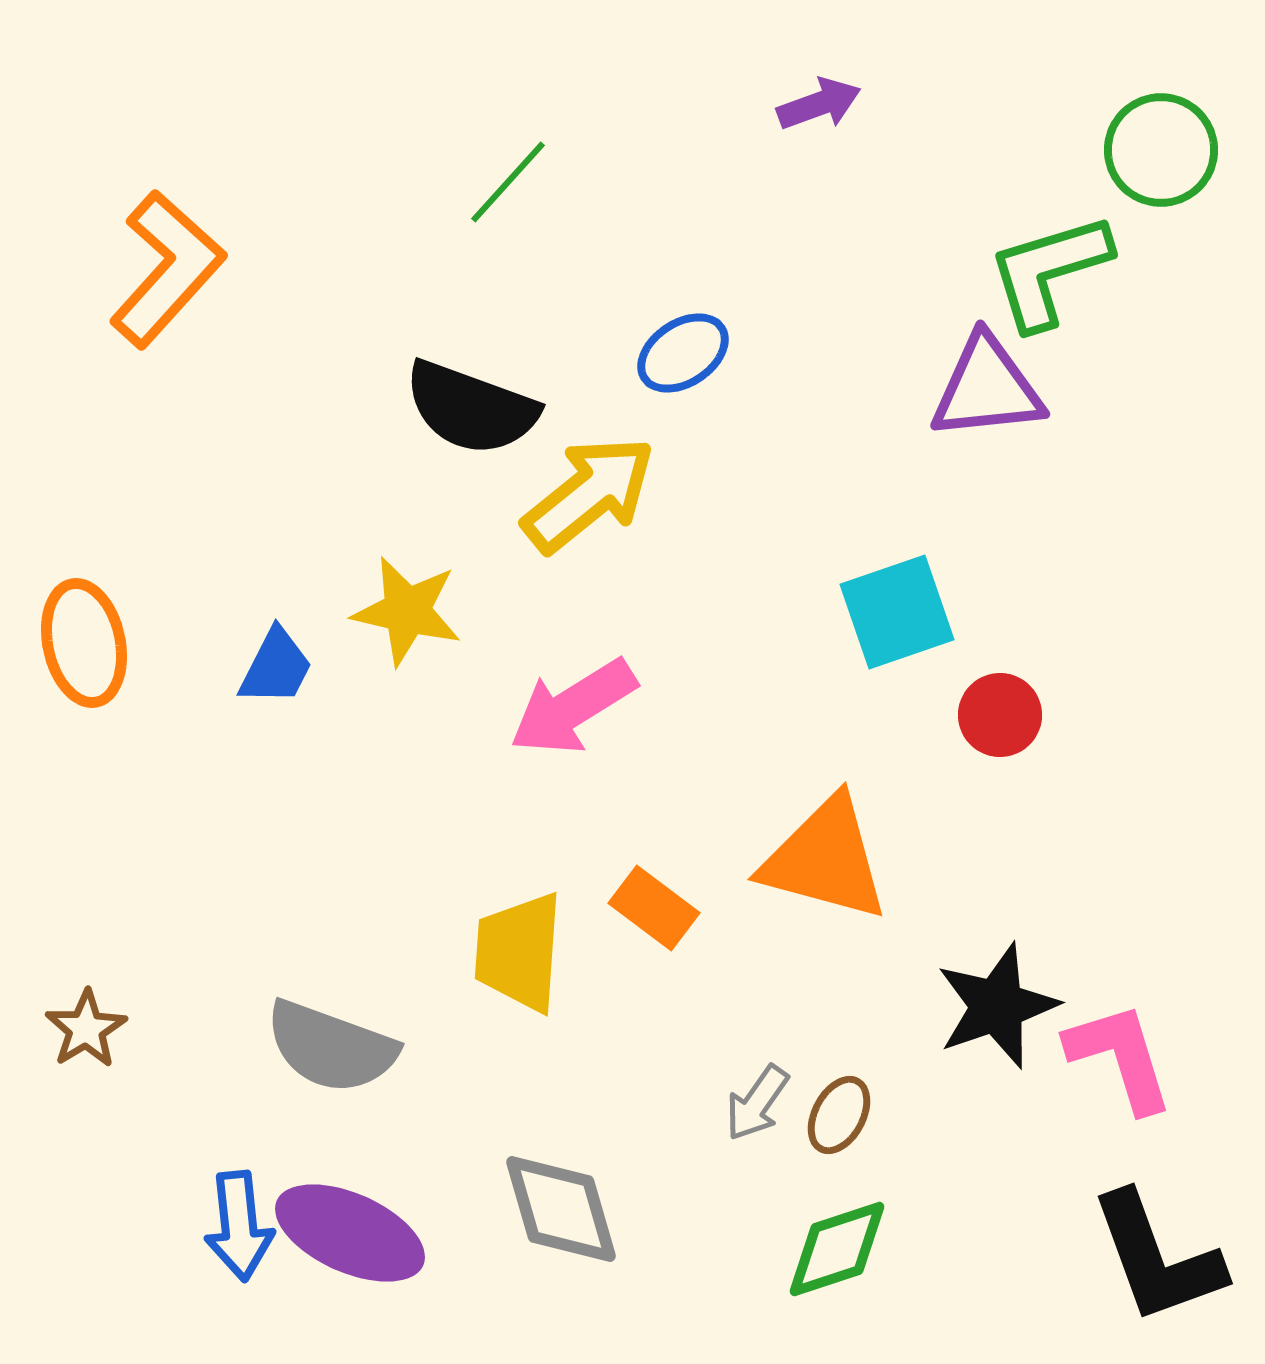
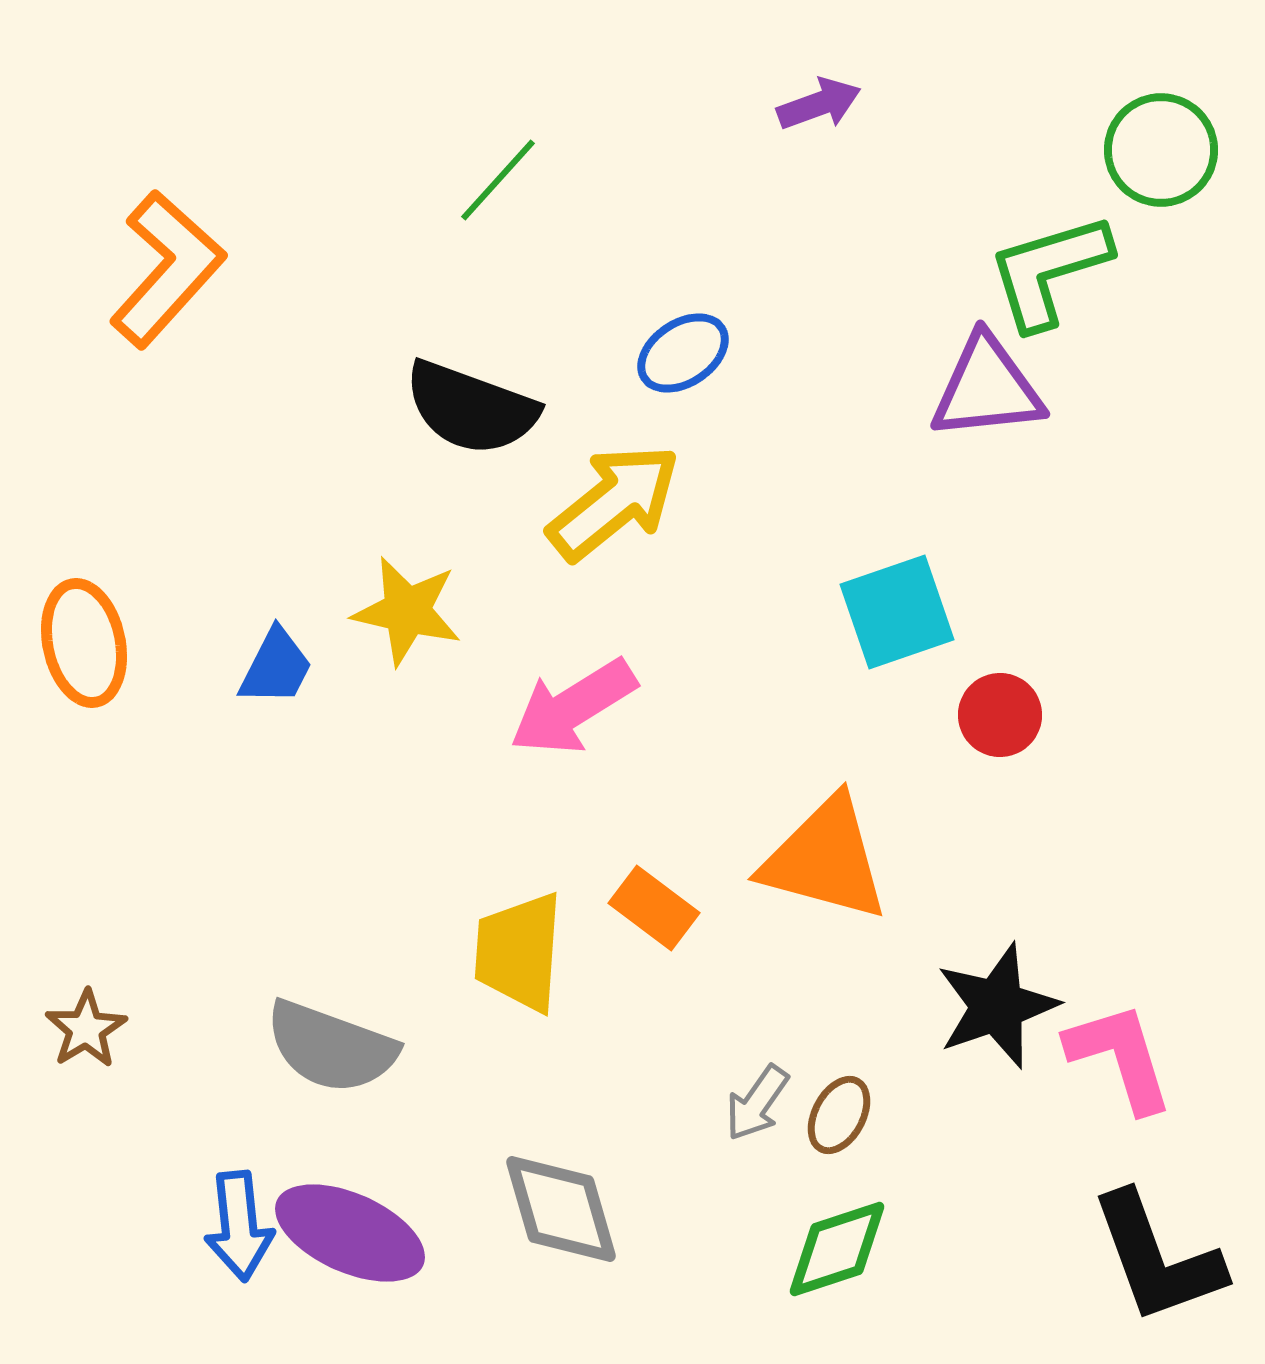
green line: moved 10 px left, 2 px up
yellow arrow: moved 25 px right, 8 px down
